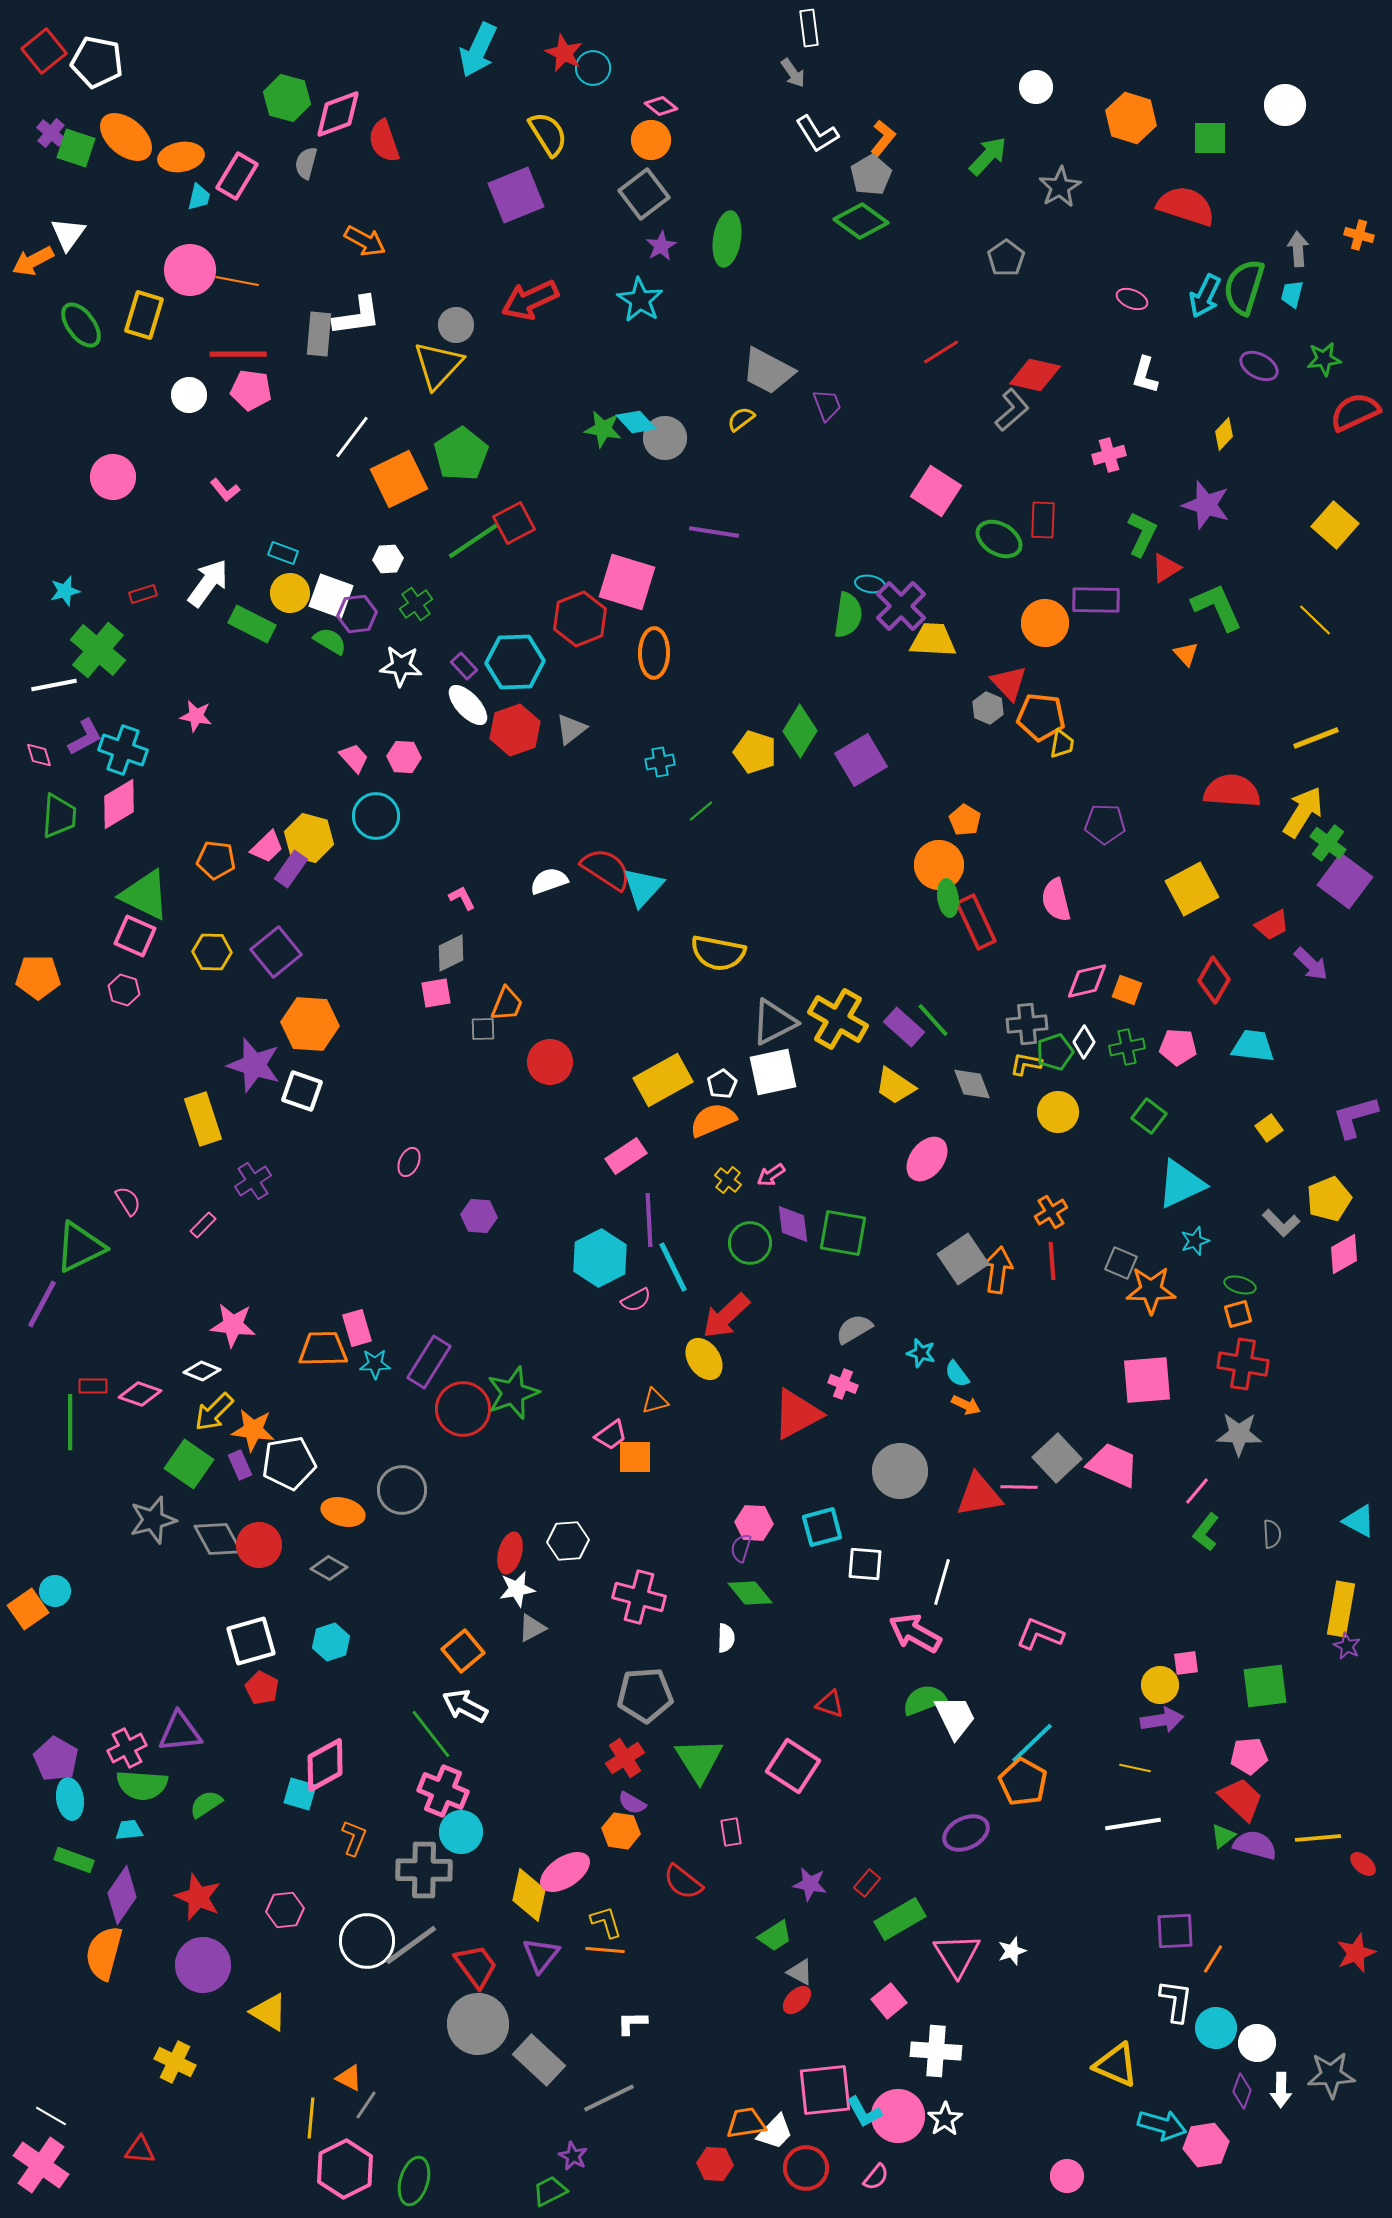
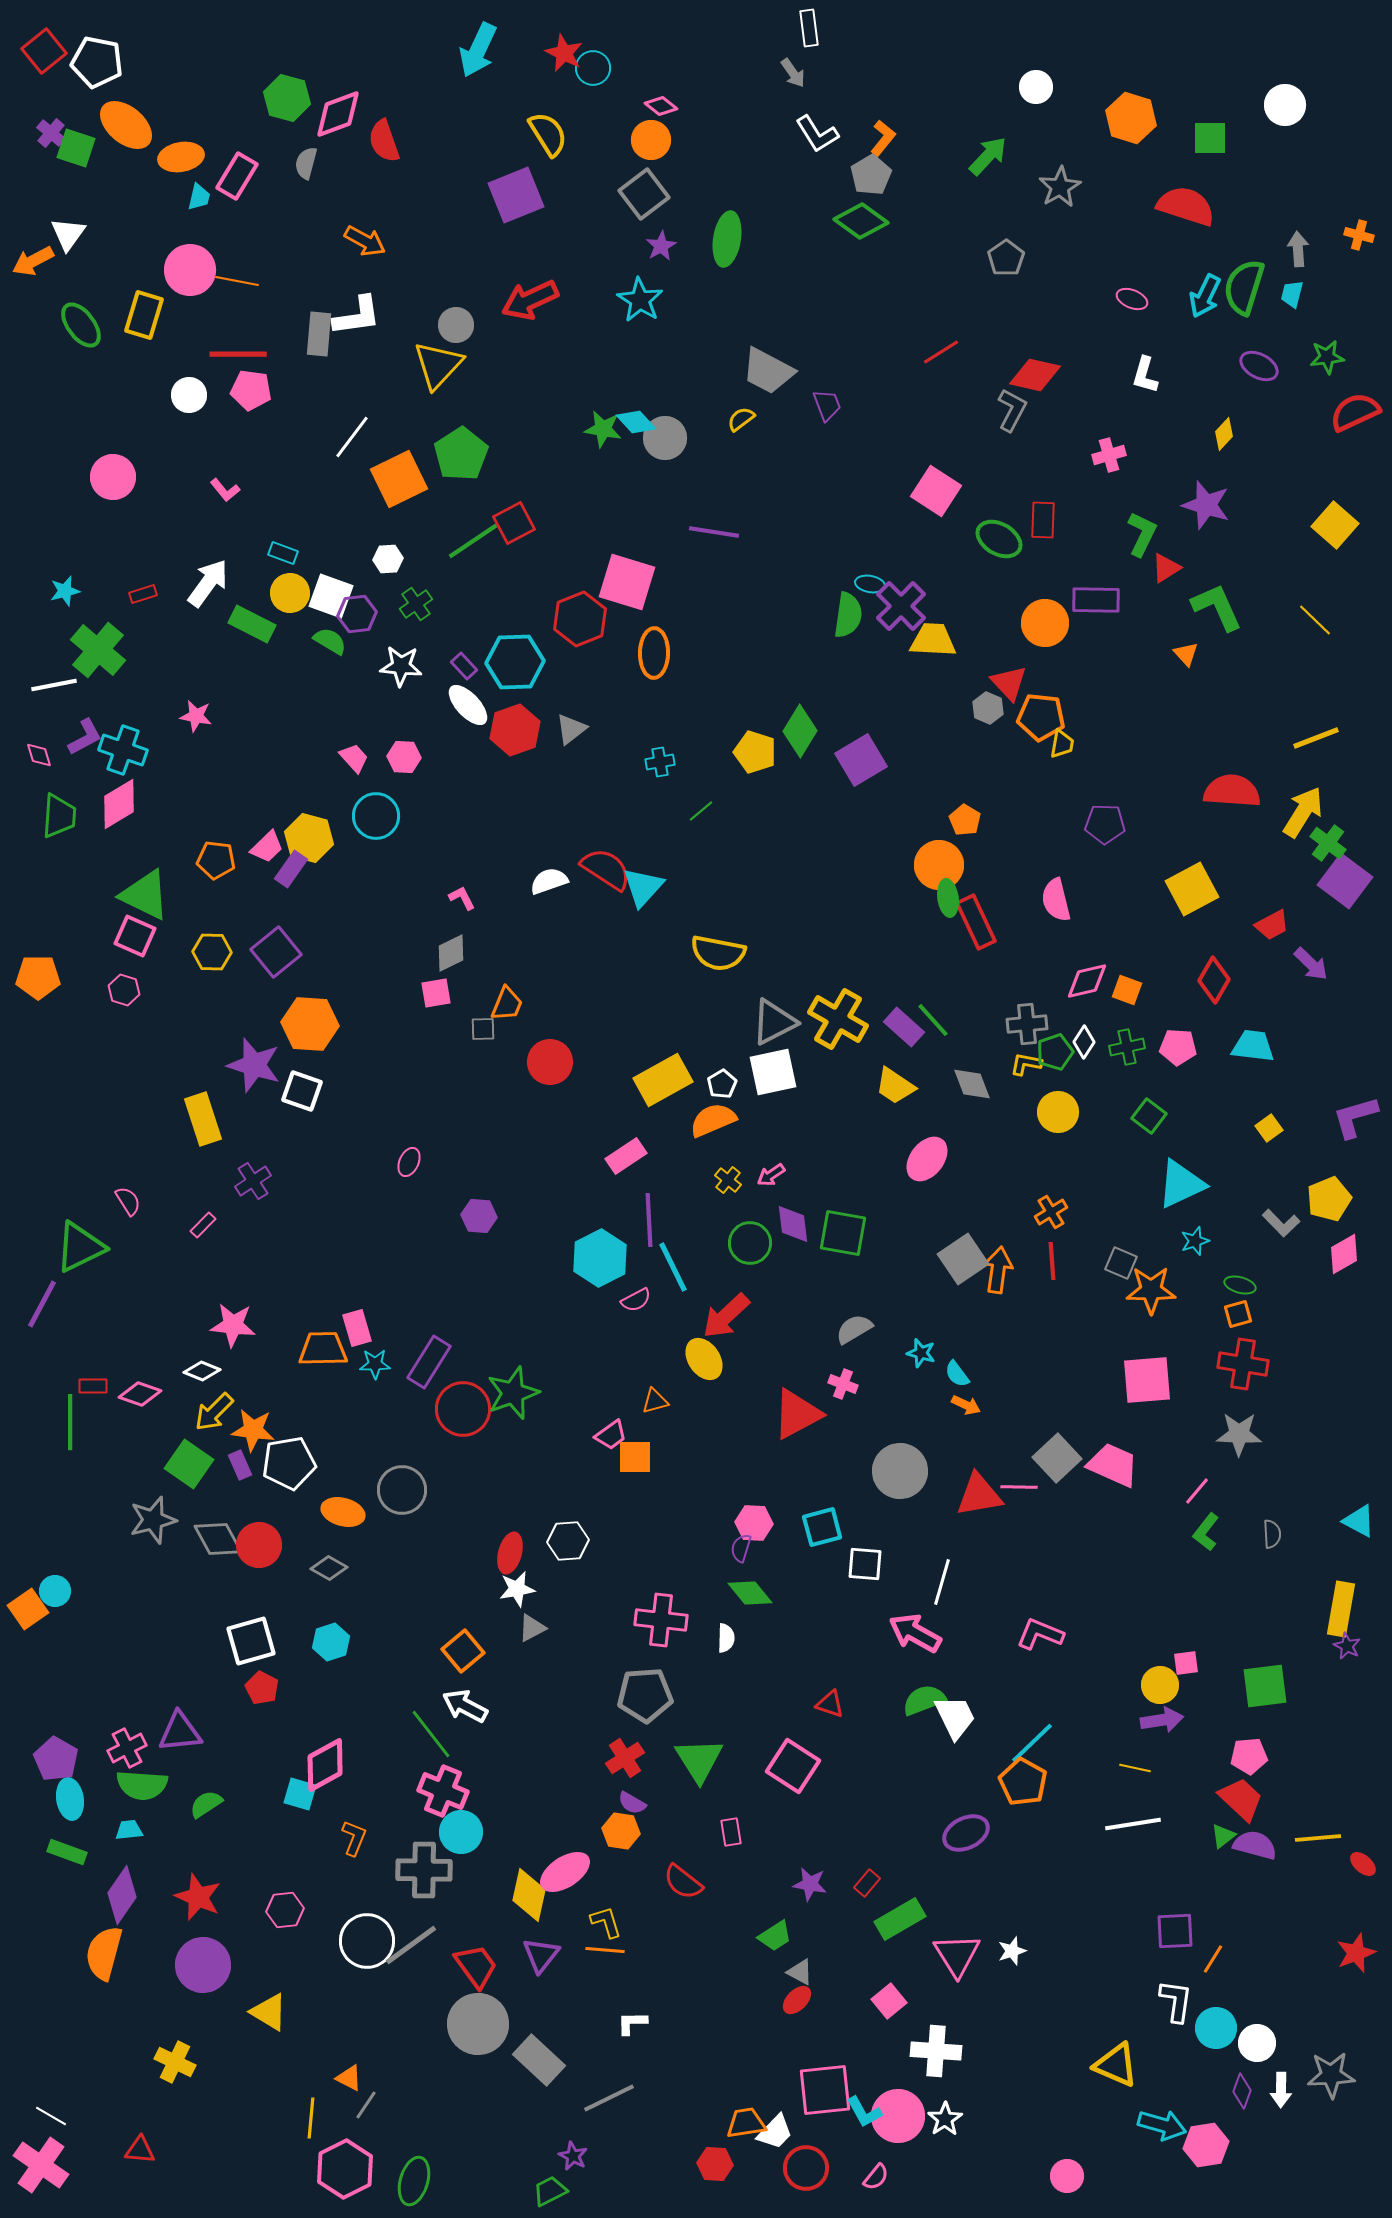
orange ellipse at (126, 137): moved 12 px up
green star at (1324, 359): moved 3 px right, 2 px up
gray L-shape at (1012, 410): rotated 21 degrees counterclockwise
pink cross at (639, 1597): moved 22 px right, 23 px down; rotated 9 degrees counterclockwise
green rectangle at (74, 1860): moved 7 px left, 8 px up
